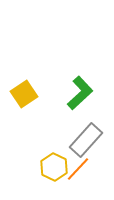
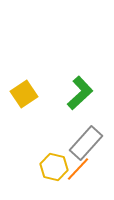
gray rectangle: moved 3 px down
yellow hexagon: rotated 12 degrees counterclockwise
